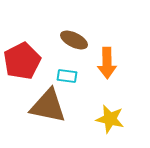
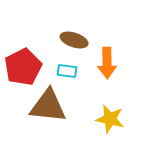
brown ellipse: rotated 8 degrees counterclockwise
red pentagon: moved 1 px right, 6 px down
cyan rectangle: moved 5 px up
brown triangle: rotated 6 degrees counterclockwise
